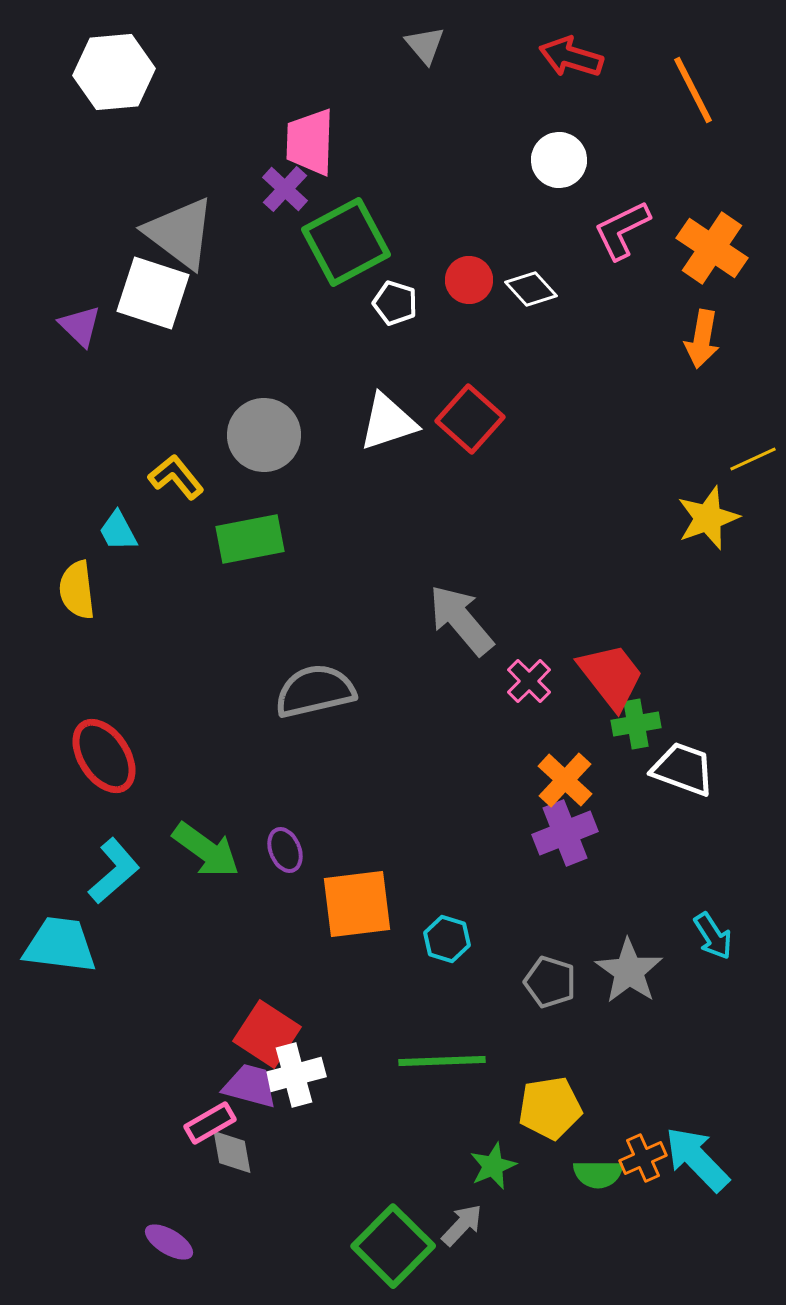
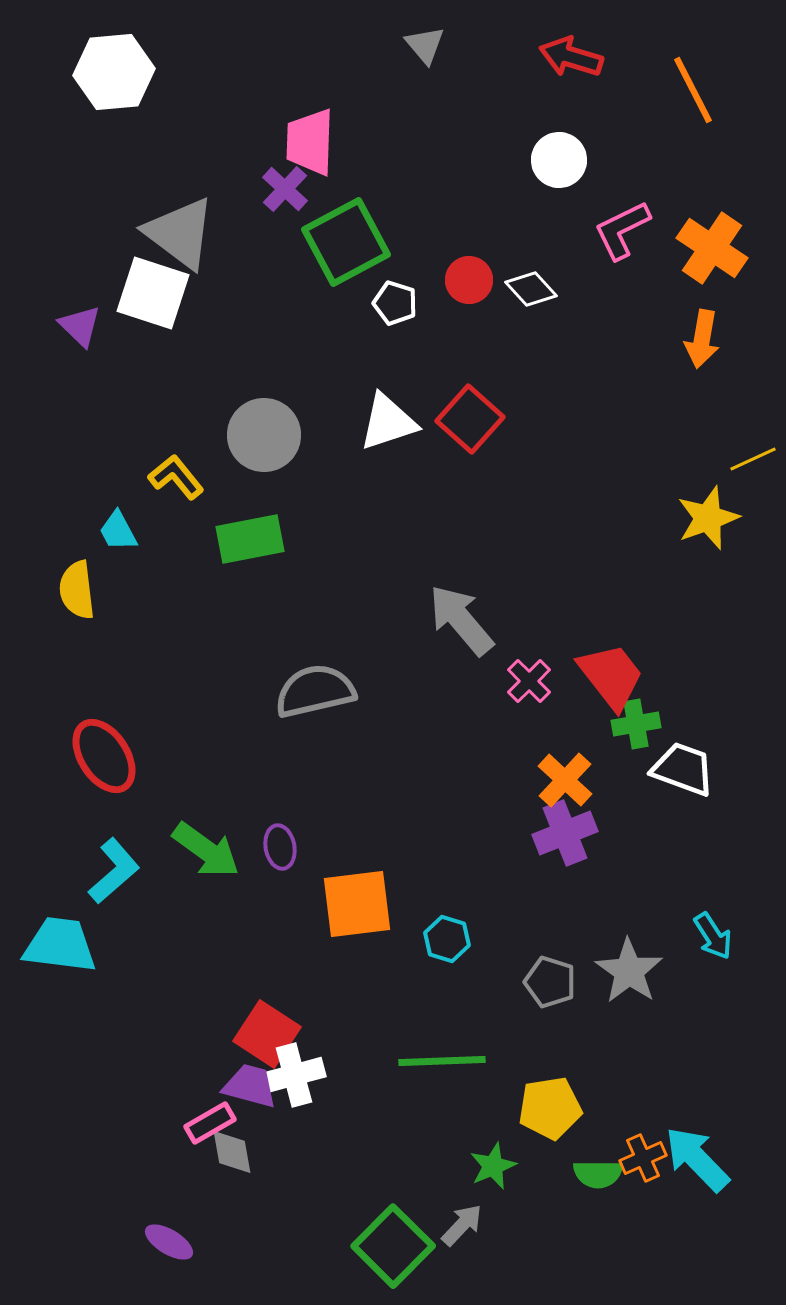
purple ellipse at (285, 850): moved 5 px left, 3 px up; rotated 12 degrees clockwise
